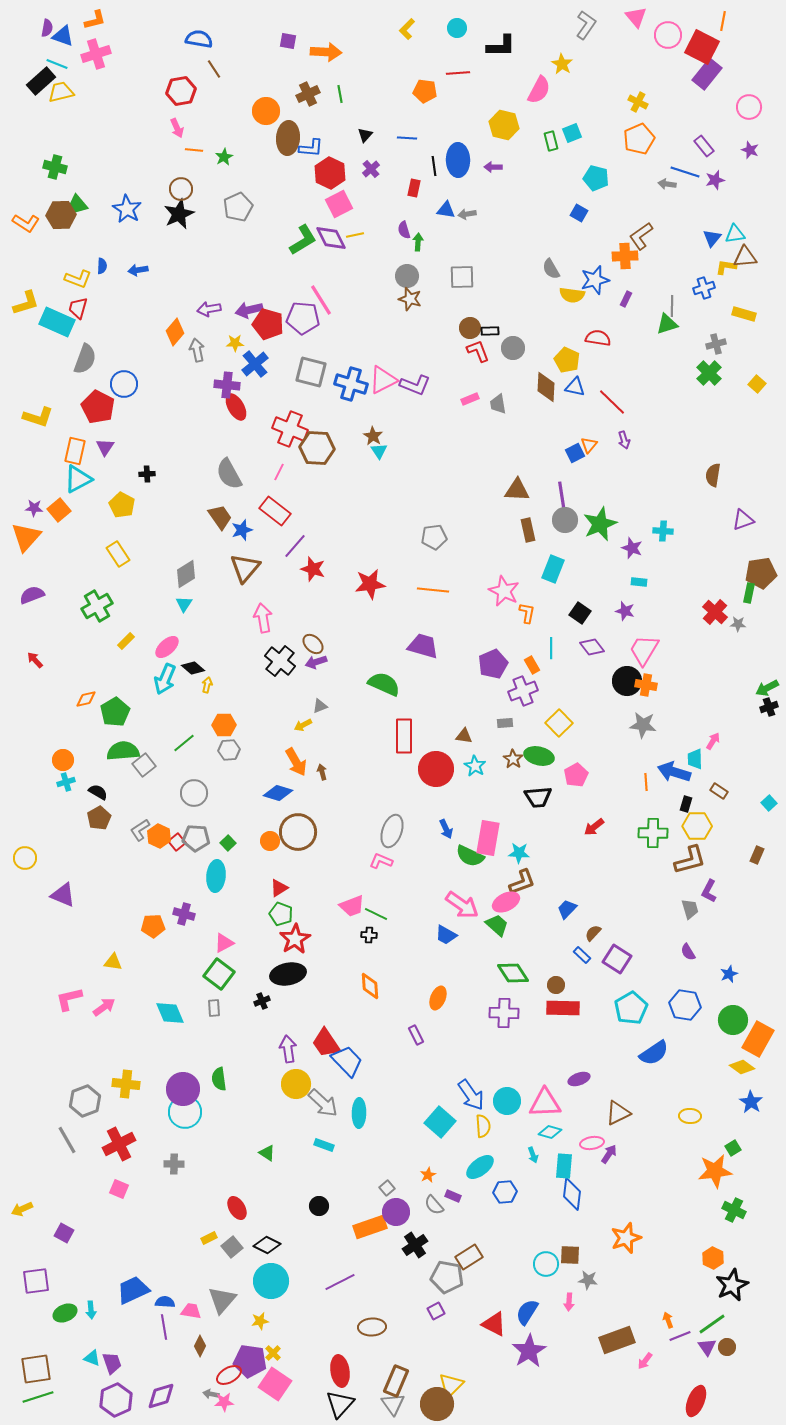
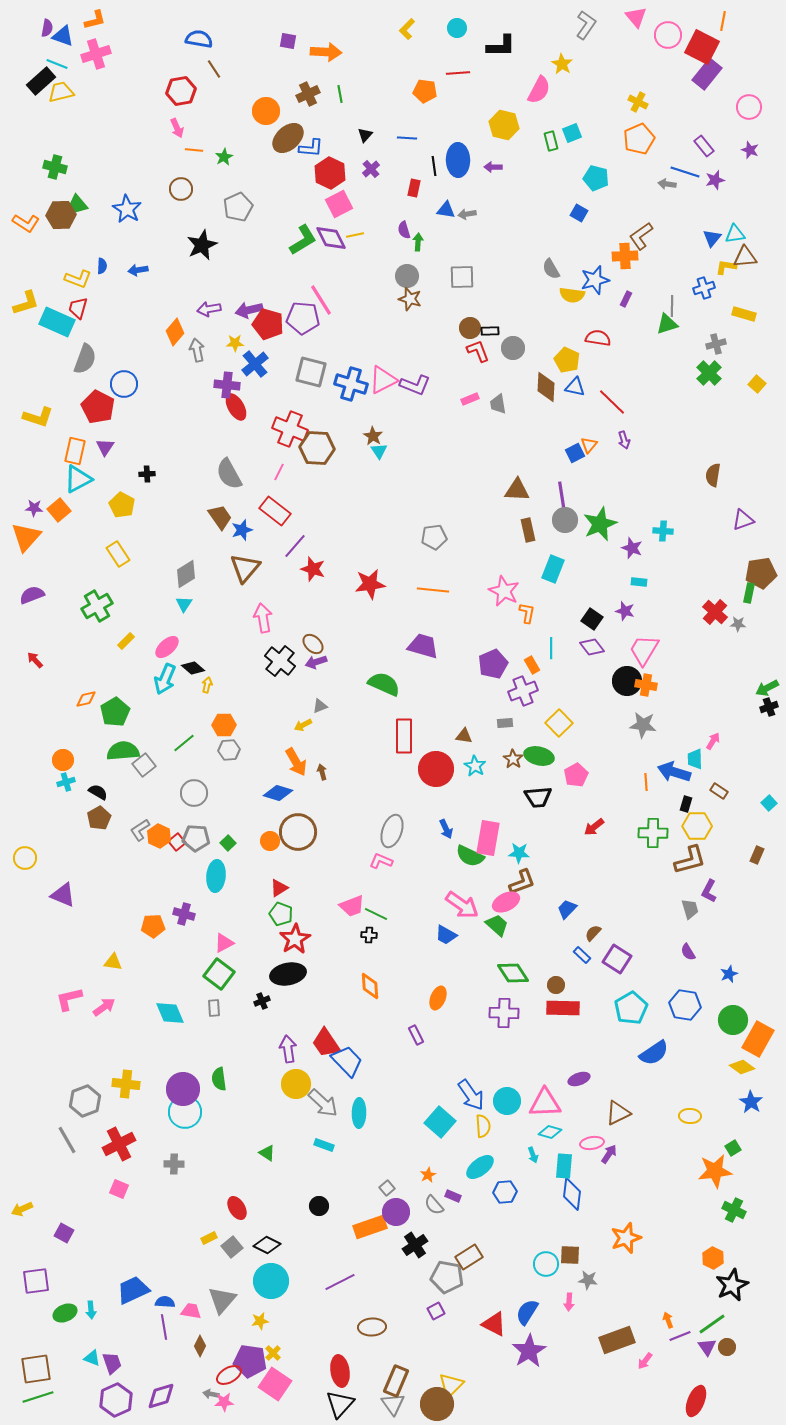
brown ellipse at (288, 138): rotated 44 degrees clockwise
black star at (179, 214): moved 23 px right, 31 px down
black square at (580, 613): moved 12 px right, 6 px down
